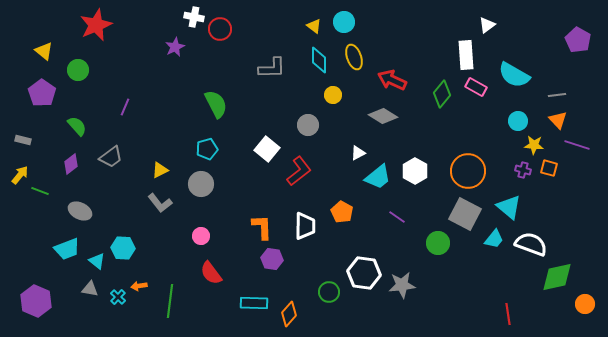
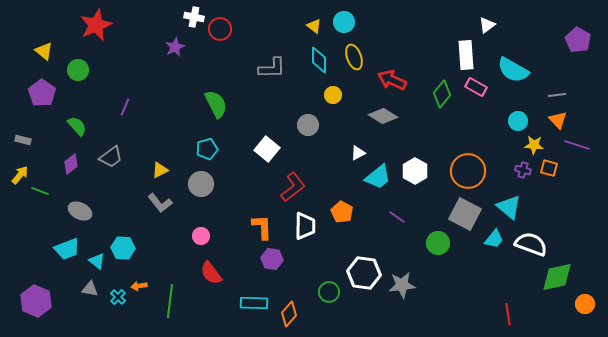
cyan semicircle at (514, 75): moved 1 px left, 5 px up
red L-shape at (299, 171): moved 6 px left, 16 px down
